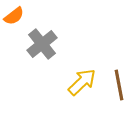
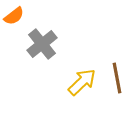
brown line: moved 2 px left, 7 px up
